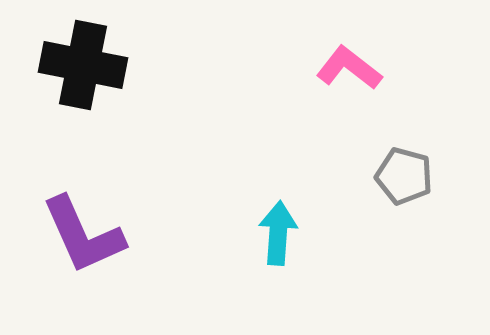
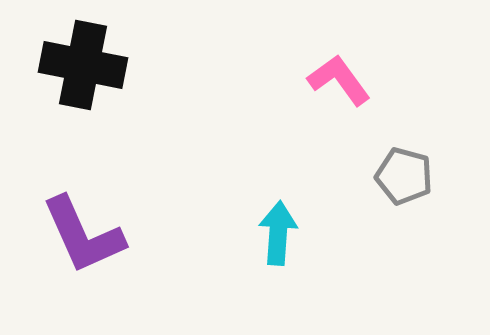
pink L-shape: moved 10 px left, 12 px down; rotated 16 degrees clockwise
